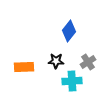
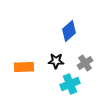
blue diamond: rotated 10 degrees clockwise
gray cross: moved 3 px left, 1 px down
cyan cross: moved 2 px left, 3 px down; rotated 18 degrees counterclockwise
